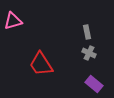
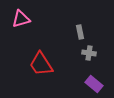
pink triangle: moved 8 px right, 2 px up
gray rectangle: moved 7 px left
gray cross: rotated 16 degrees counterclockwise
